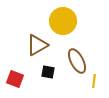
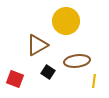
yellow circle: moved 3 px right
brown ellipse: rotated 70 degrees counterclockwise
black square: rotated 24 degrees clockwise
